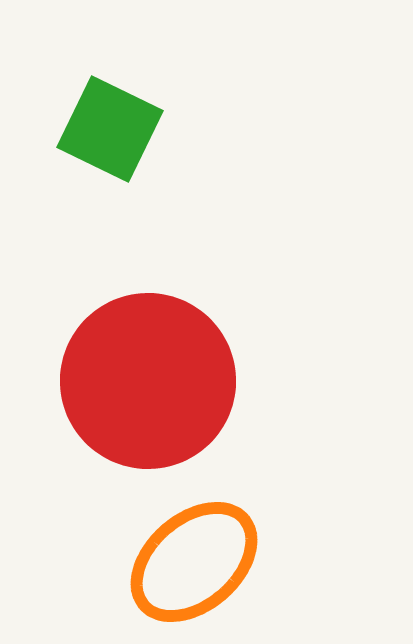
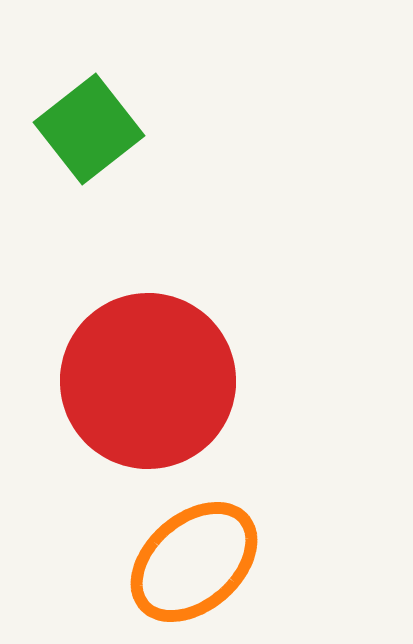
green square: moved 21 px left; rotated 26 degrees clockwise
